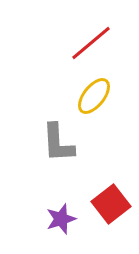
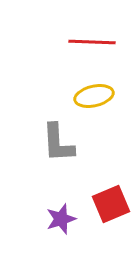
red line: moved 1 px right, 1 px up; rotated 42 degrees clockwise
yellow ellipse: rotated 39 degrees clockwise
red square: rotated 15 degrees clockwise
